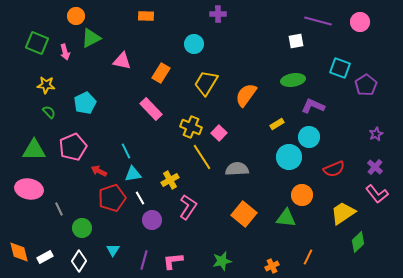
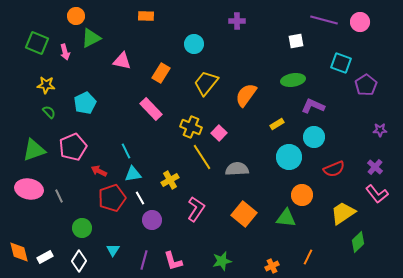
purple cross at (218, 14): moved 19 px right, 7 px down
purple line at (318, 21): moved 6 px right, 1 px up
cyan square at (340, 68): moved 1 px right, 5 px up
yellow trapezoid at (206, 83): rotated 8 degrees clockwise
purple star at (376, 134): moved 4 px right, 4 px up; rotated 24 degrees clockwise
cyan circle at (309, 137): moved 5 px right
green triangle at (34, 150): rotated 20 degrees counterclockwise
pink L-shape at (188, 207): moved 8 px right, 2 px down
gray line at (59, 209): moved 13 px up
pink L-shape at (173, 261): rotated 100 degrees counterclockwise
